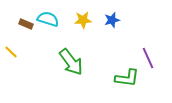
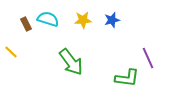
brown rectangle: rotated 40 degrees clockwise
